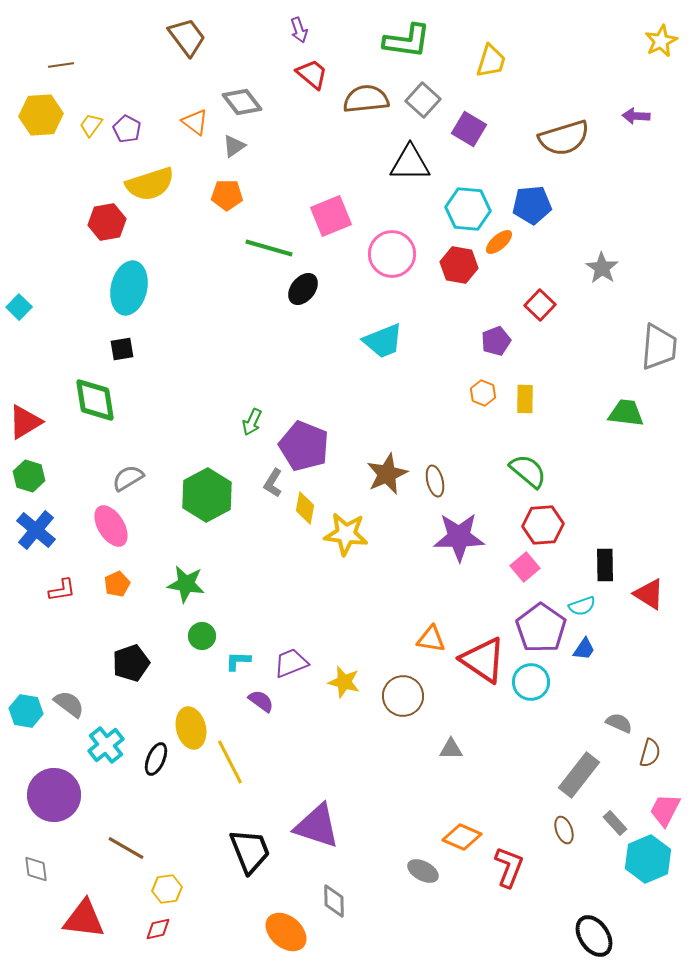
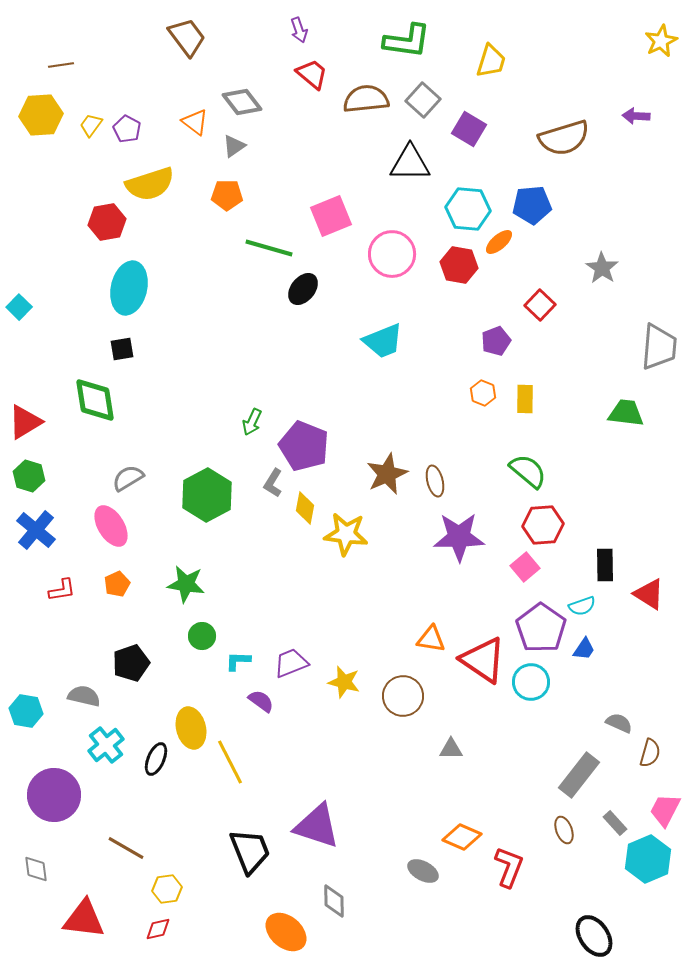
gray semicircle at (69, 704): moved 15 px right, 8 px up; rotated 24 degrees counterclockwise
